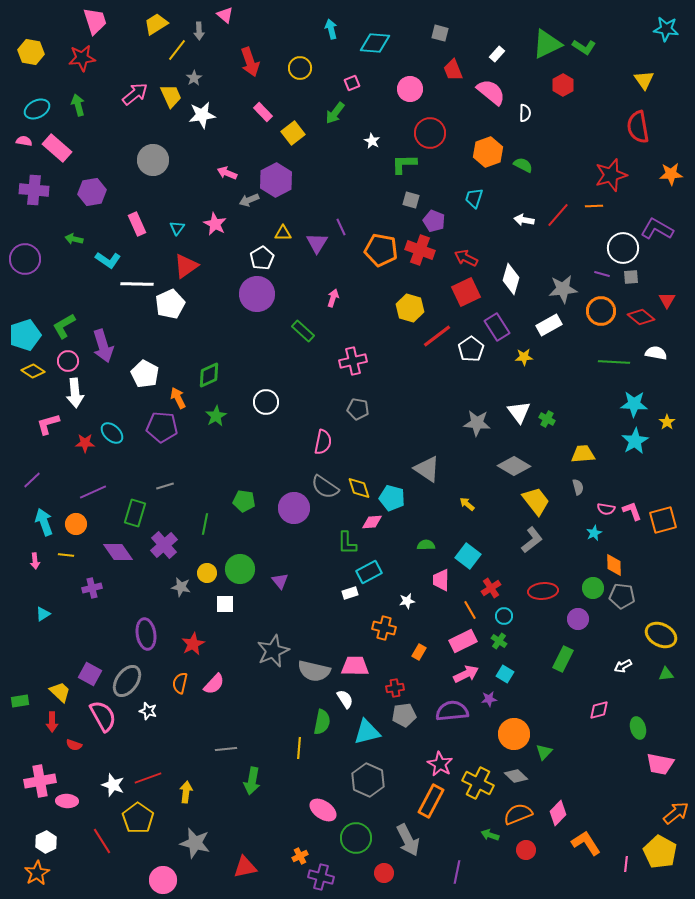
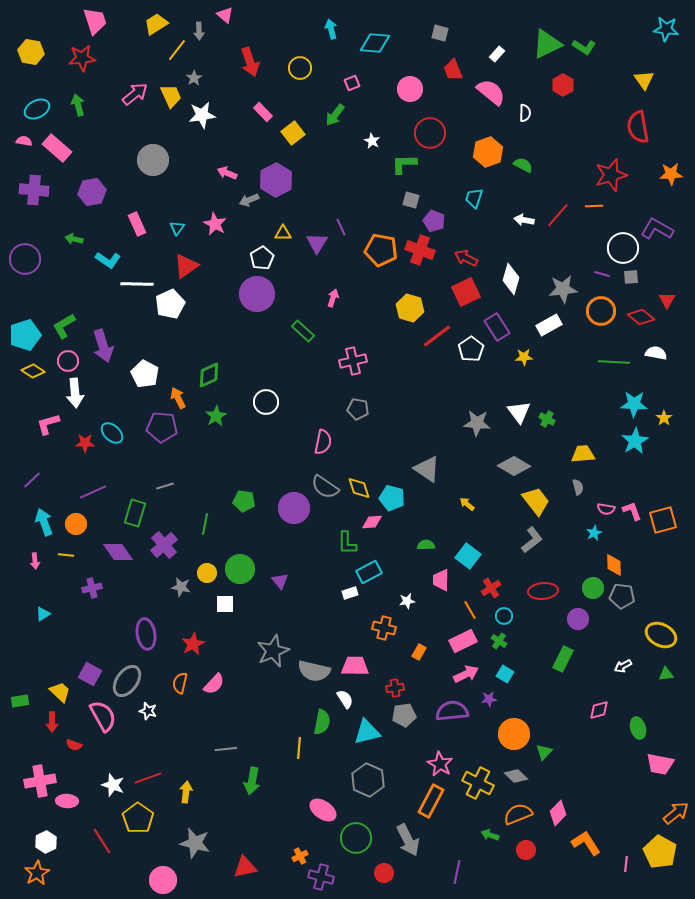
green arrow at (335, 113): moved 2 px down
yellow star at (667, 422): moved 3 px left, 4 px up
